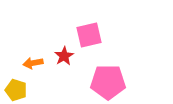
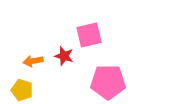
red star: rotated 24 degrees counterclockwise
orange arrow: moved 2 px up
yellow pentagon: moved 6 px right
